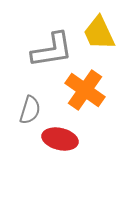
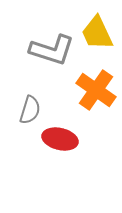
yellow trapezoid: moved 2 px left
gray L-shape: rotated 27 degrees clockwise
orange cross: moved 11 px right
